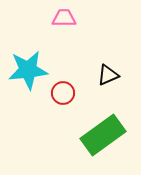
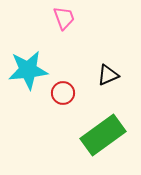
pink trapezoid: rotated 70 degrees clockwise
